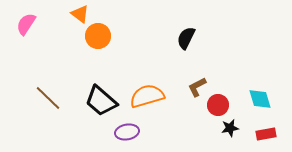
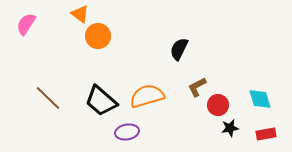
black semicircle: moved 7 px left, 11 px down
